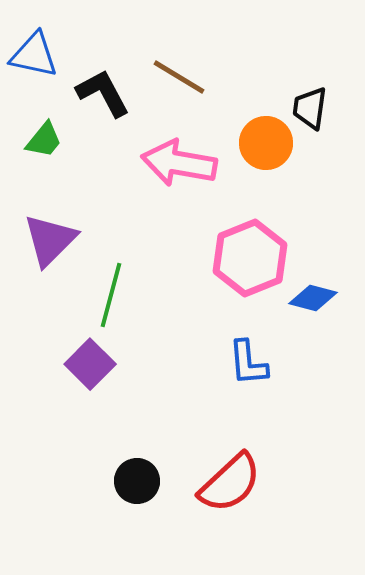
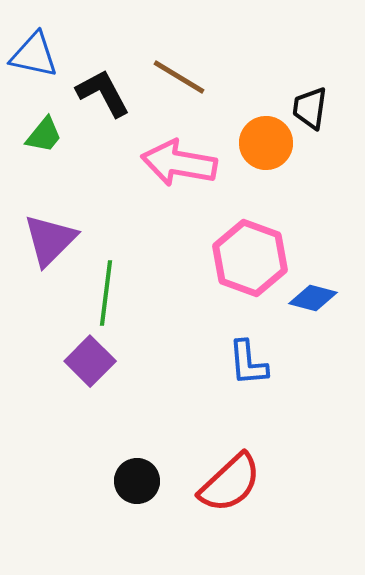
green trapezoid: moved 5 px up
pink hexagon: rotated 18 degrees counterclockwise
green line: moved 5 px left, 2 px up; rotated 8 degrees counterclockwise
purple square: moved 3 px up
